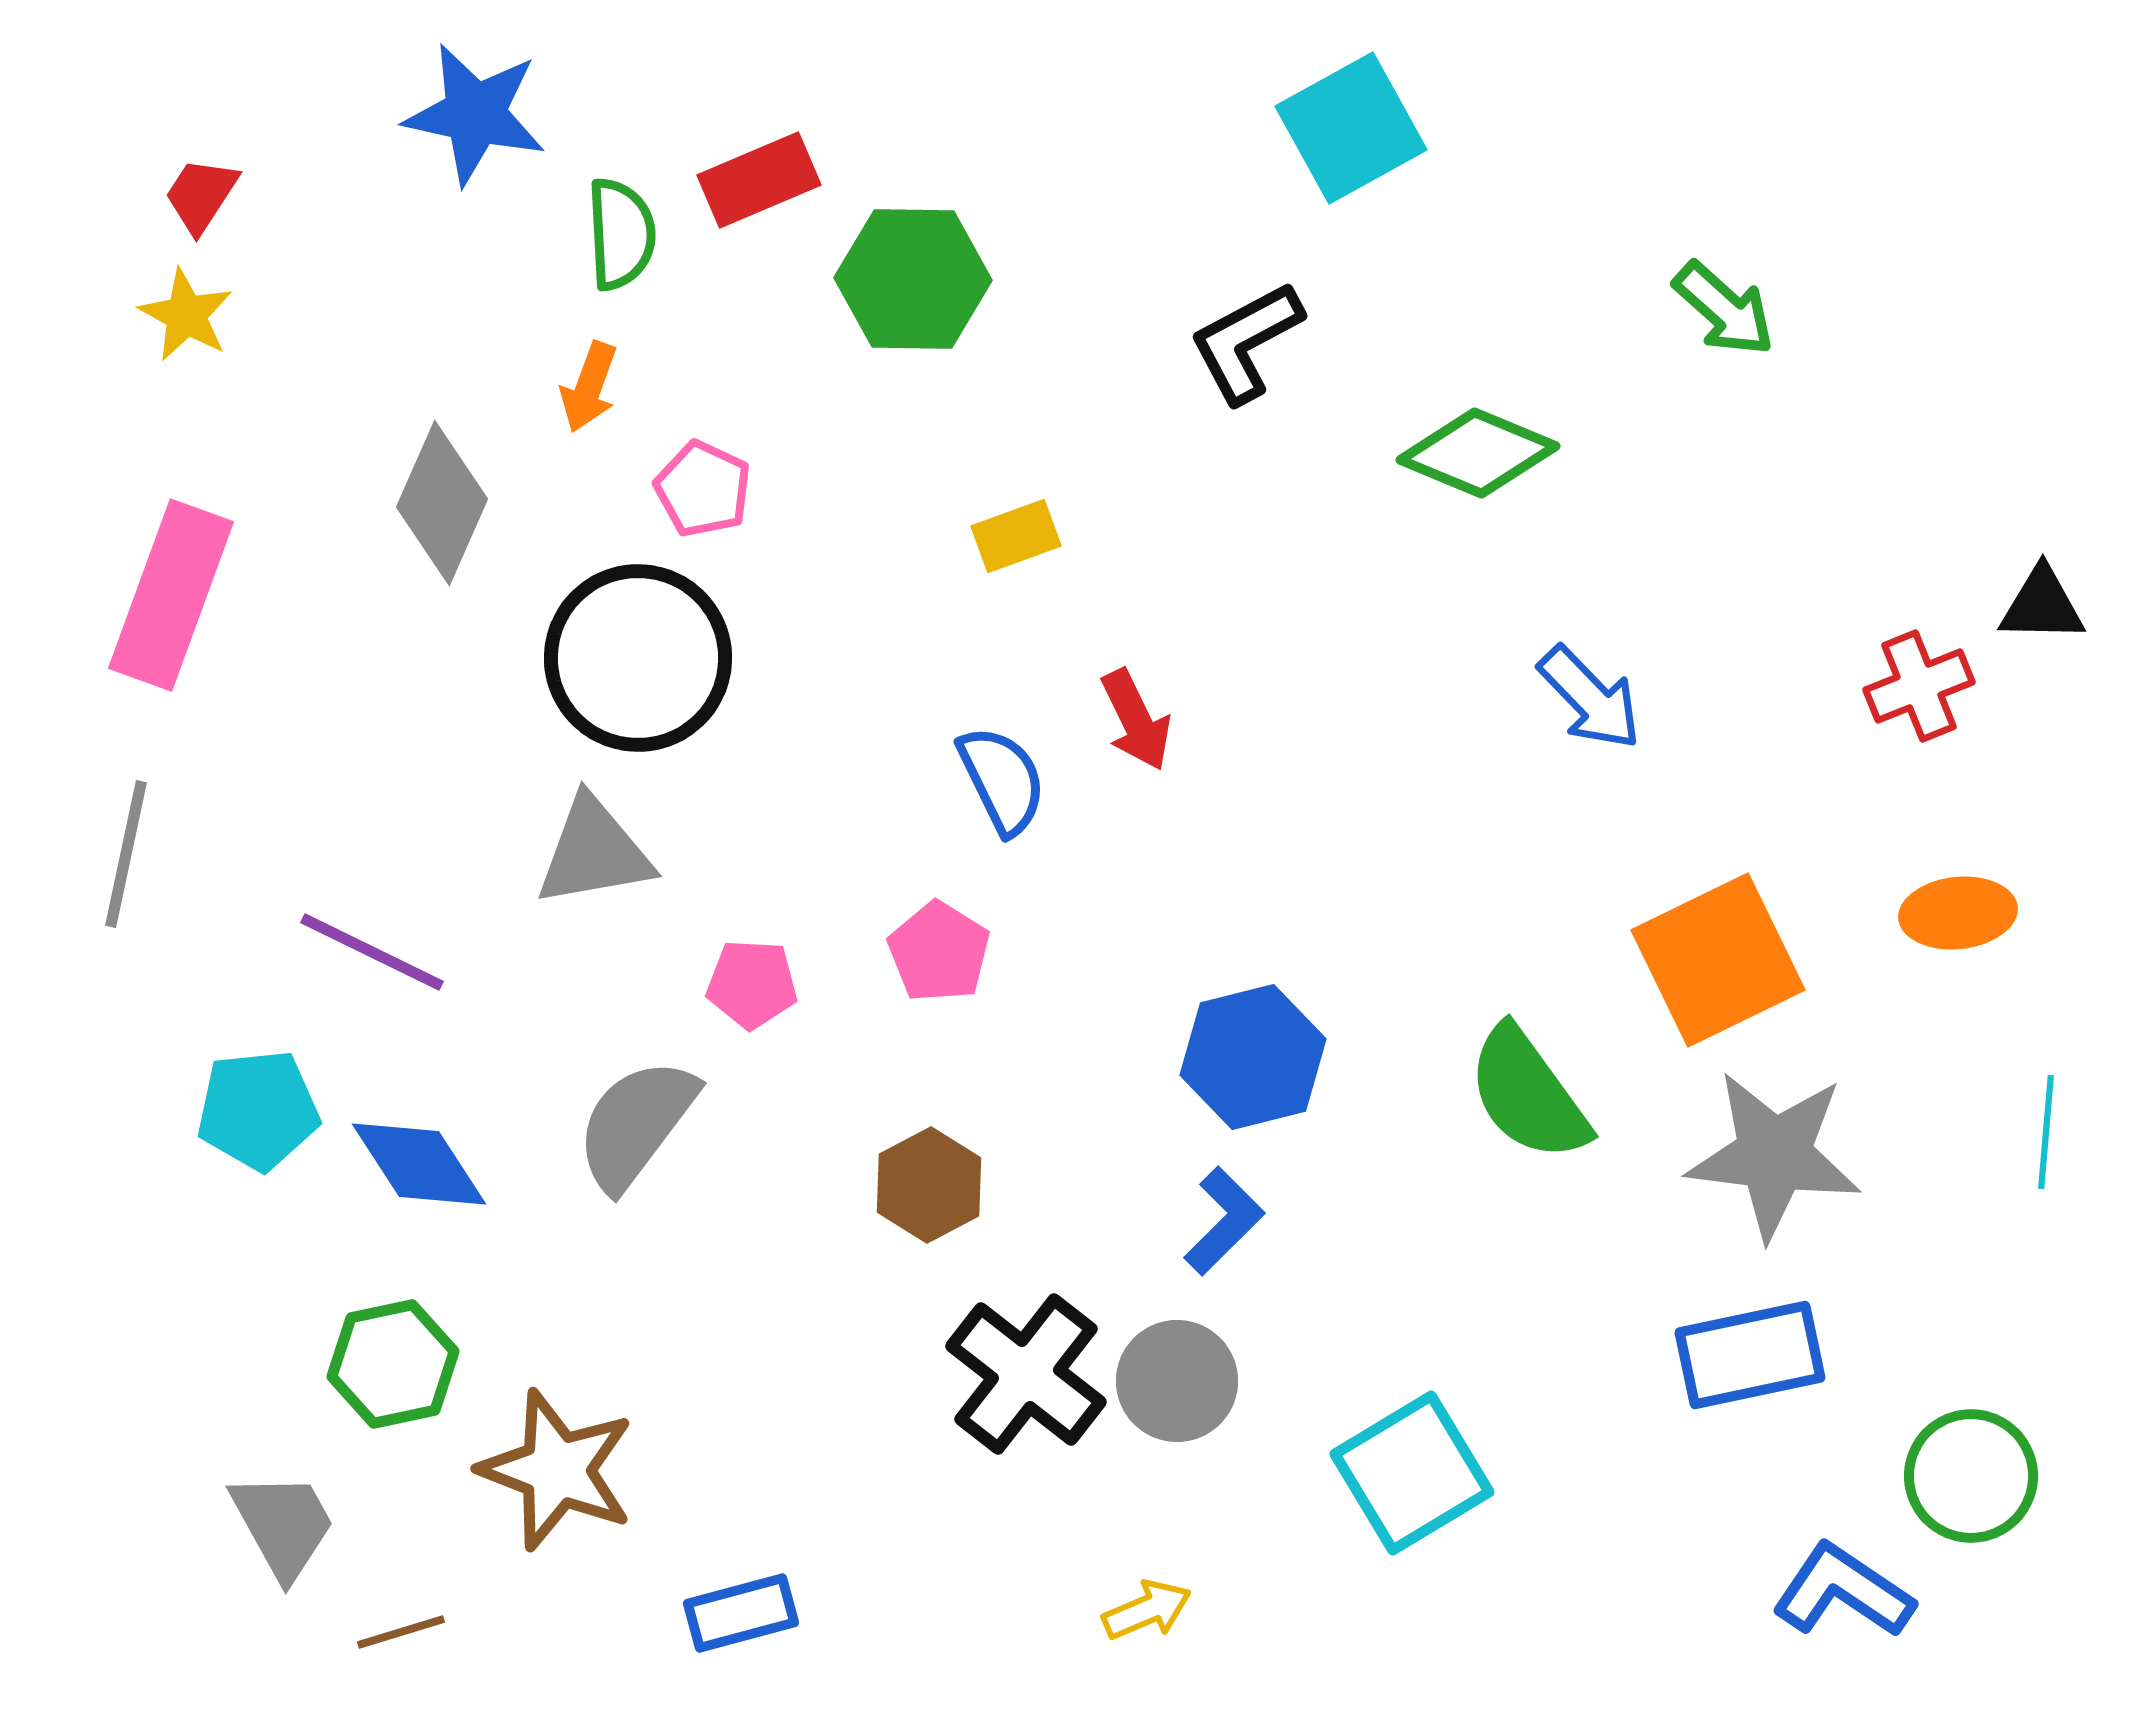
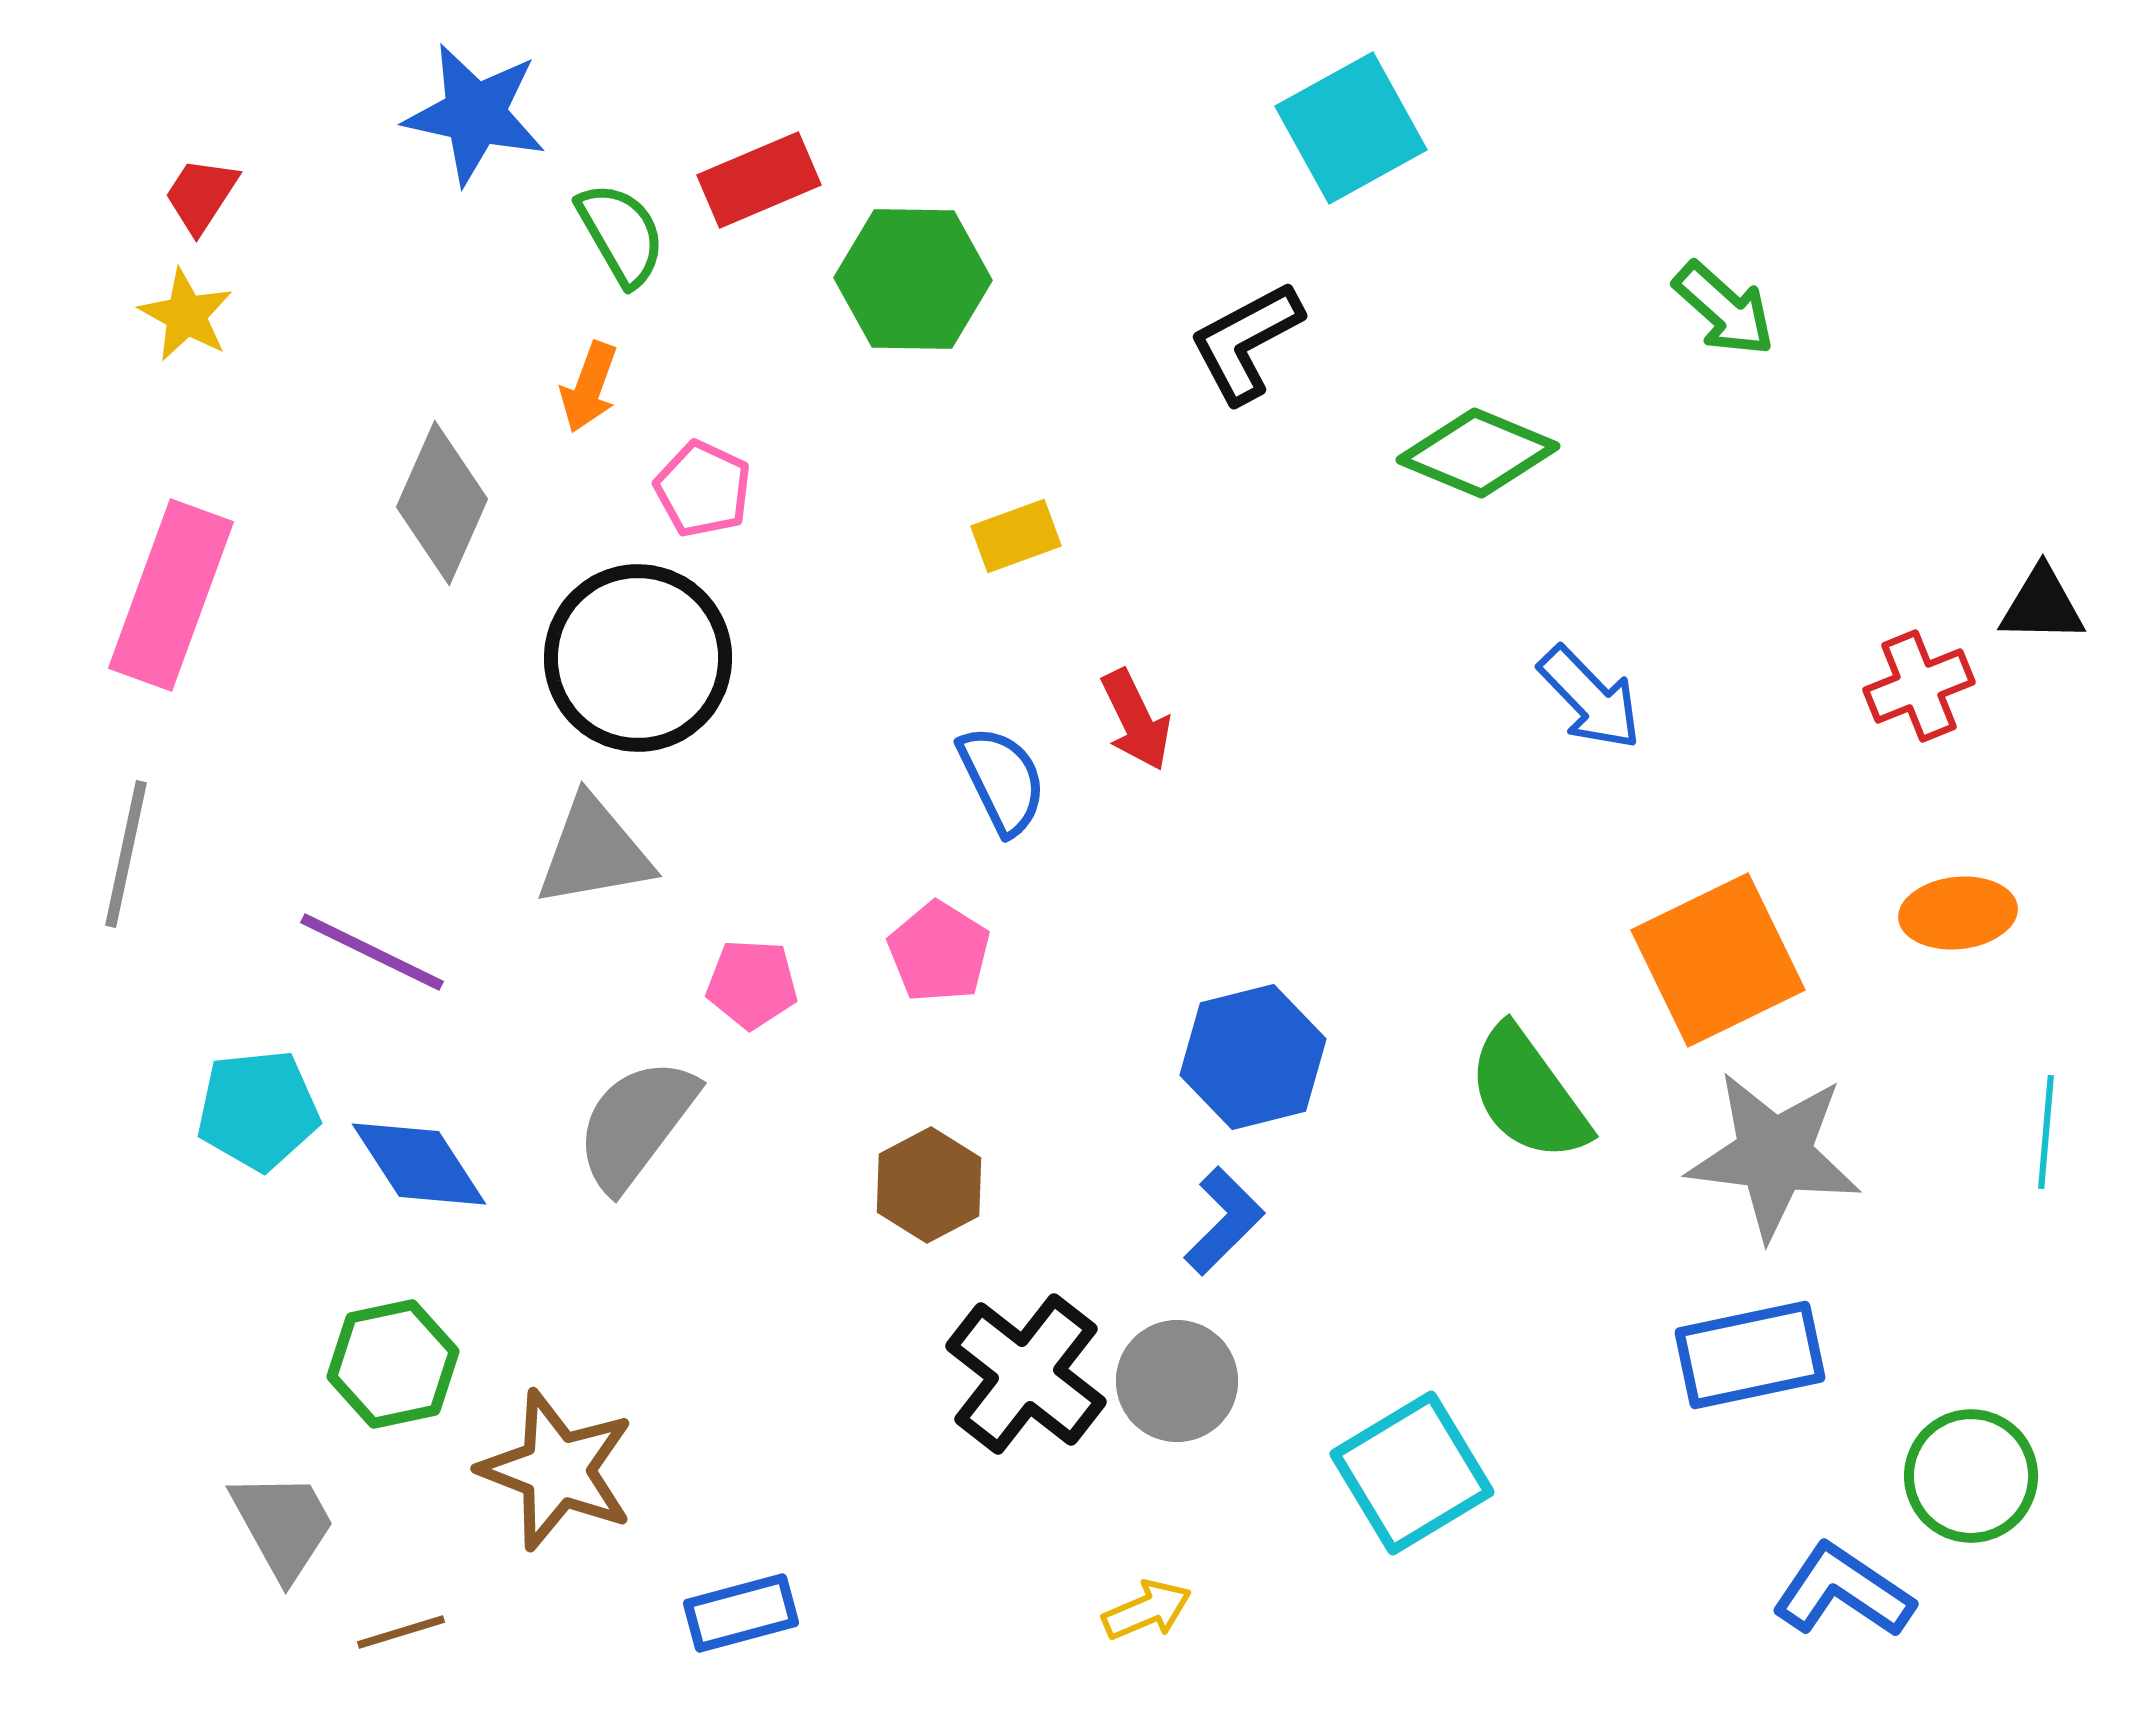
green semicircle at (621, 234): rotated 27 degrees counterclockwise
